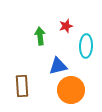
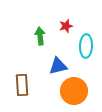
brown rectangle: moved 1 px up
orange circle: moved 3 px right, 1 px down
